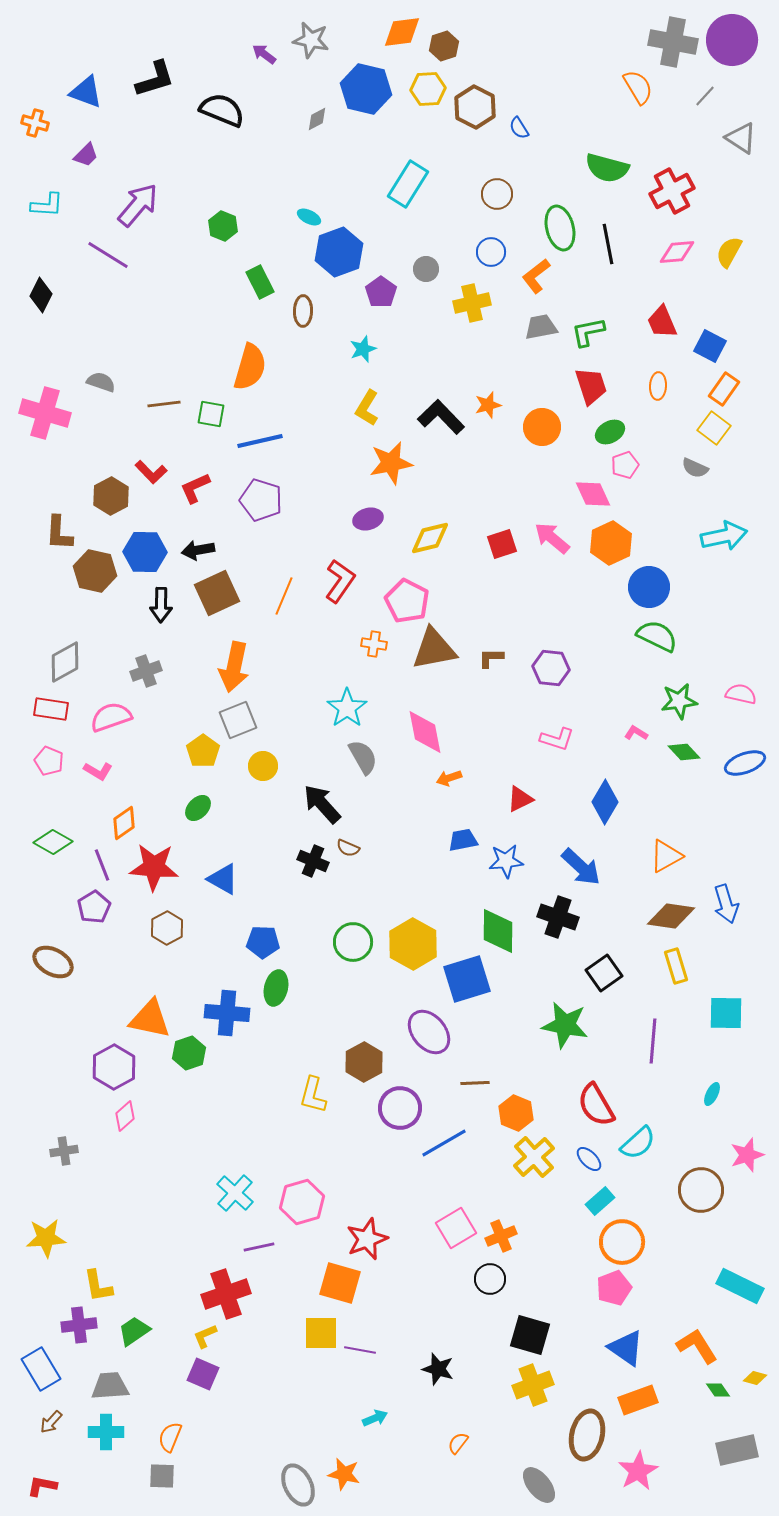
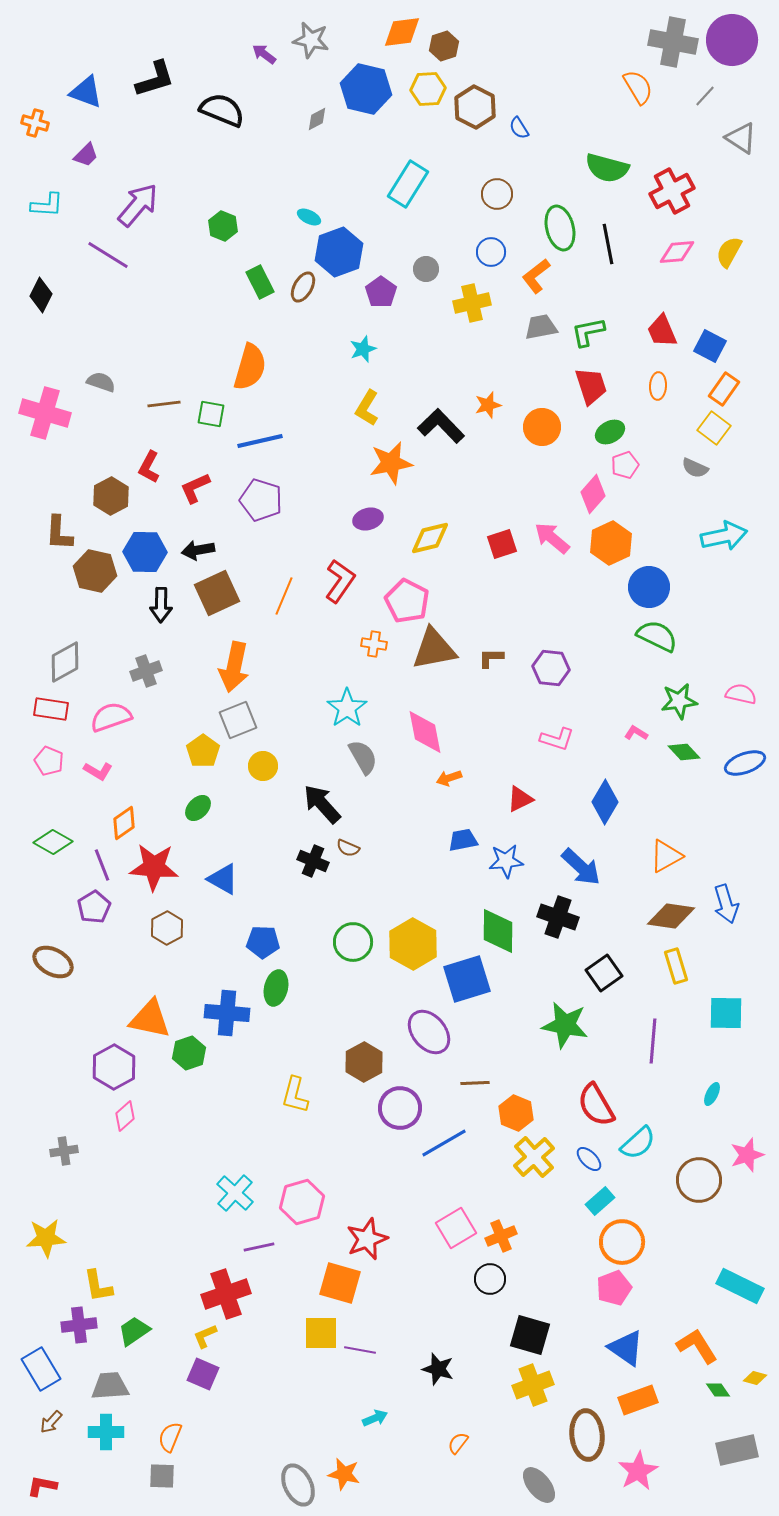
brown ellipse at (303, 311): moved 24 px up; rotated 28 degrees clockwise
red trapezoid at (662, 322): moved 9 px down
black L-shape at (441, 417): moved 9 px down
red L-shape at (151, 472): moved 2 px left, 5 px up; rotated 72 degrees clockwise
pink diamond at (593, 494): rotated 66 degrees clockwise
yellow L-shape at (313, 1095): moved 18 px left
brown circle at (701, 1190): moved 2 px left, 10 px up
brown ellipse at (587, 1435): rotated 18 degrees counterclockwise
